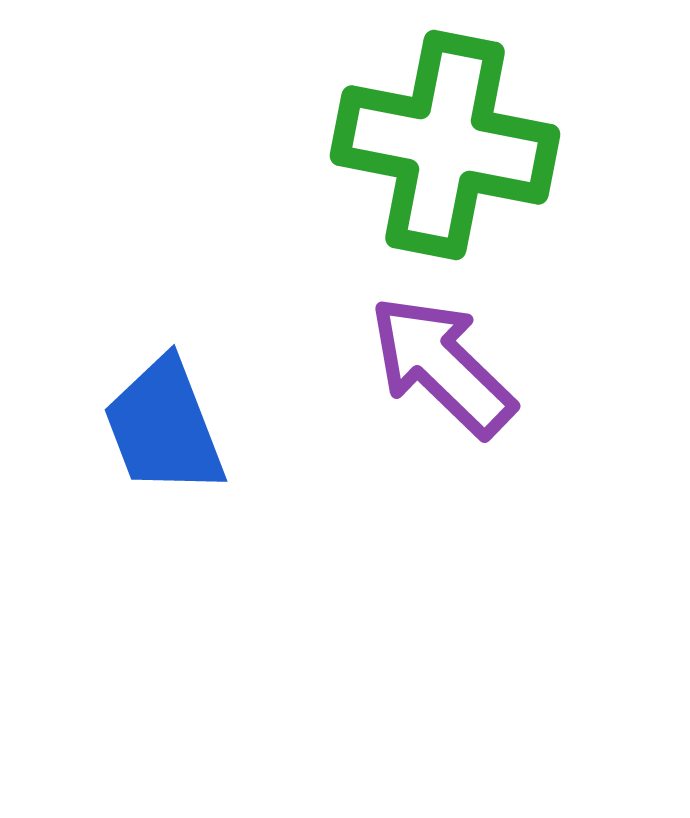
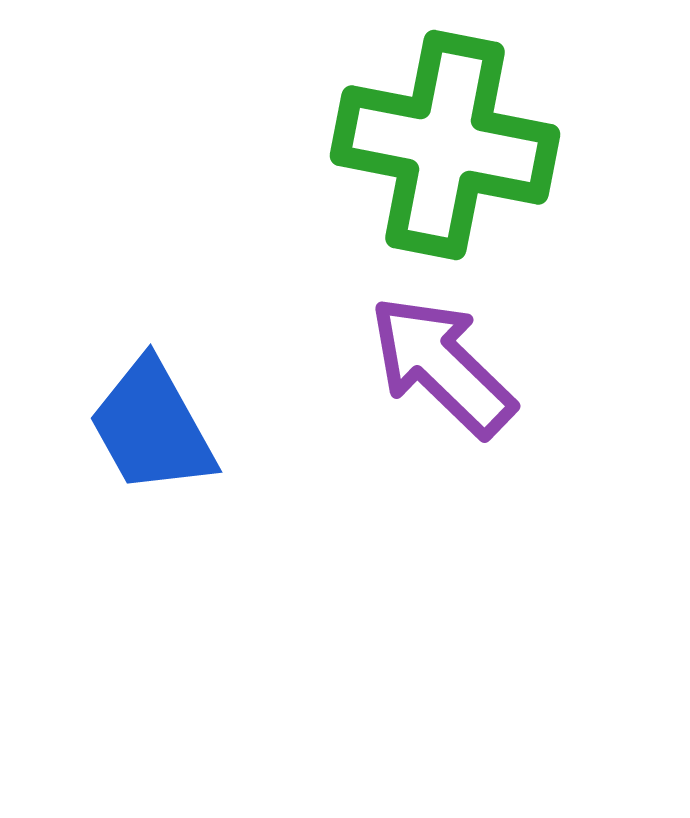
blue trapezoid: moved 12 px left; rotated 8 degrees counterclockwise
